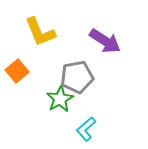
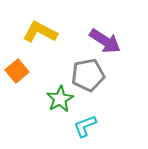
yellow L-shape: rotated 140 degrees clockwise
gray pentagon: moved 11 px right, 2 px up
cyan L-shape: moved 1 px left, 3 px up; rotated 20 degrees clockwise
